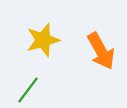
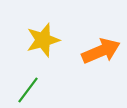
orange arrow: rotated 84 degrees counterclockwise
